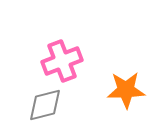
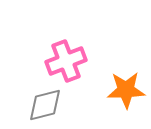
pink cross: moved 4 px right
